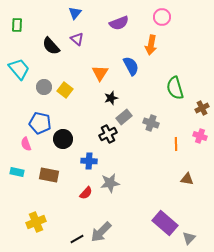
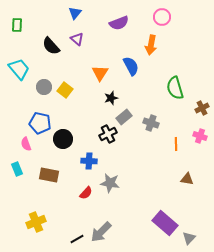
cyan rectangle: moved 3 px up; rotated 56 degrees clockwise
gray star: rotated 18 degrees clockwise
